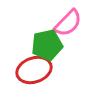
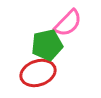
red ellipse: moved 4 px right, 3 px down
